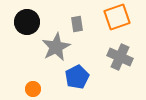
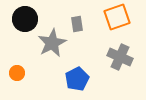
black circle: moved 2 px left, 3 px up
gray star: moved 4 px left, 4 px up
blue pentagon: moved 2 px down
orange circle: moved 16 px left, 16 px up
